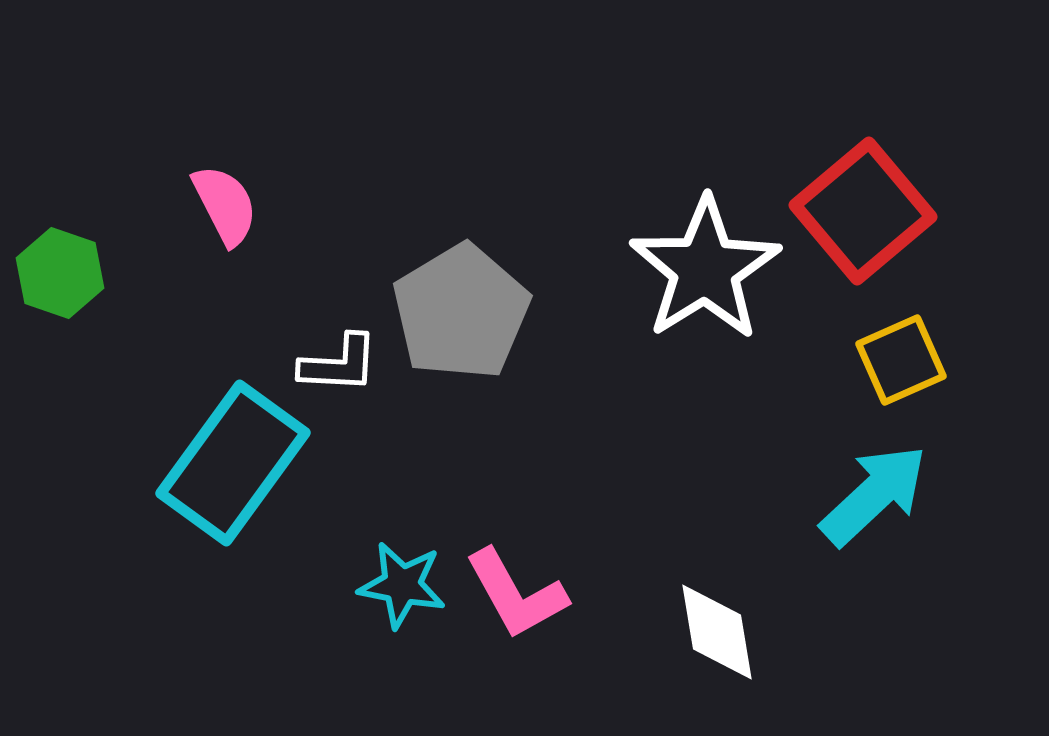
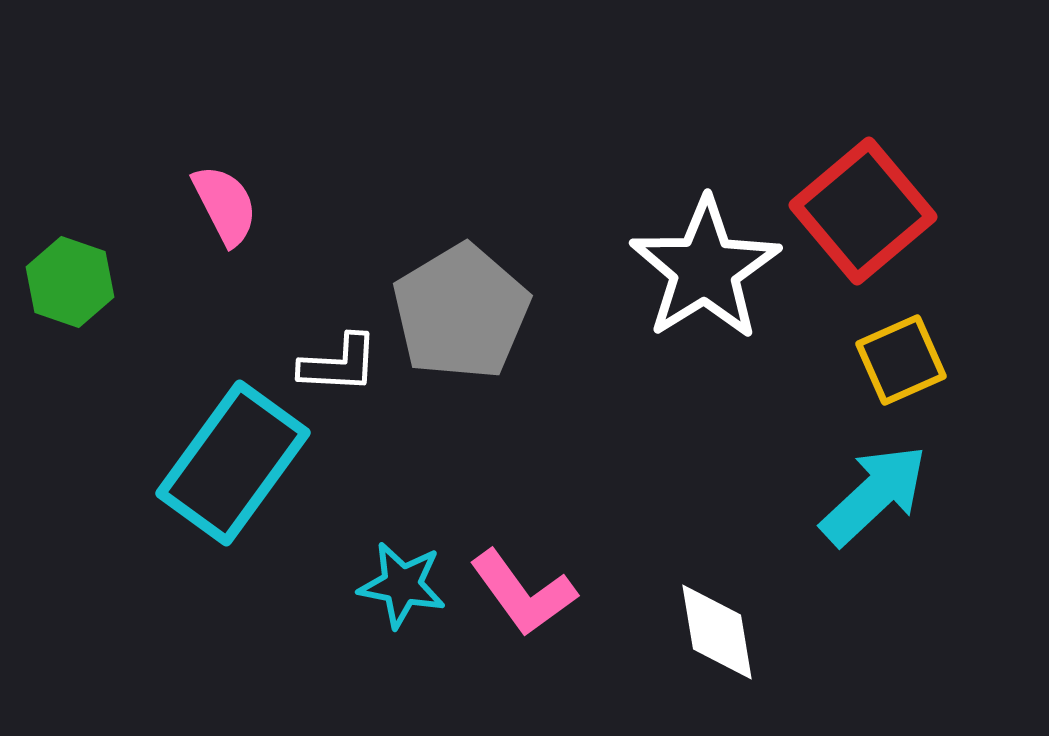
green hexagon: moved 10 px right, 9 px down
pink L-shape: moved 7 px right, 1 px up; rotated 7 degrees counterclockwise
